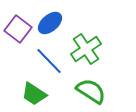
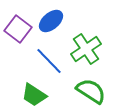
blue ellipse: moved 1 px right, 2 px up
green trapezoid: moved 1 px down
